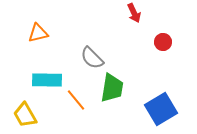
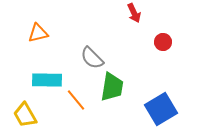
green trapezoid: moved 1 px up
